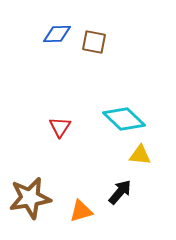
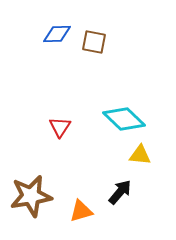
brown star: moved 1 px right, 2 px up
